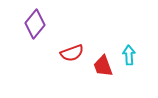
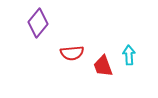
purple diamond: moved 3 px right, 1 px up
red semicircle: rotated 15 degrees clockwise
